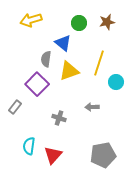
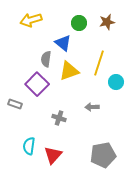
gray rectangle: moved 3 px up; rotated 72 degrees clockwise
